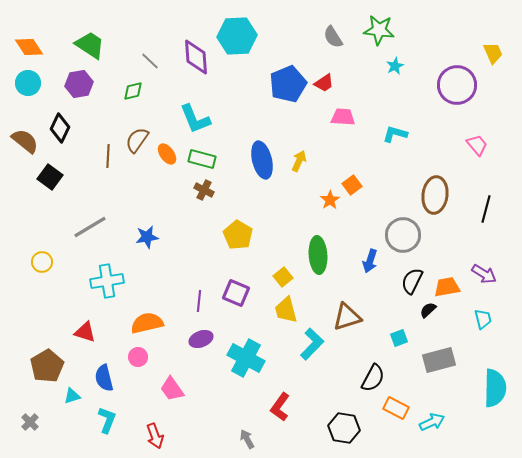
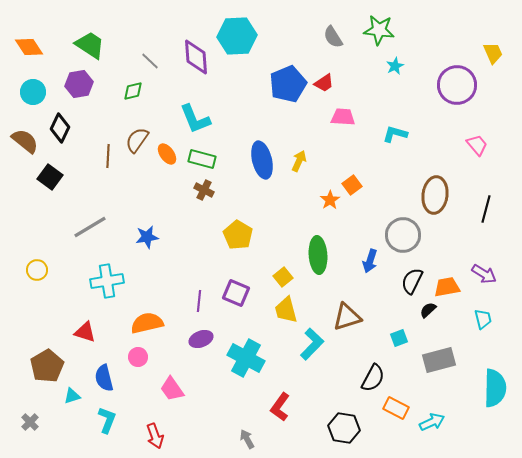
cyan circle at (28, 83): moved 5 px right, 9 px down
yellow circle at (42, 262): moved 5 px left, 8 px down
